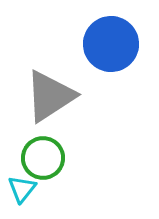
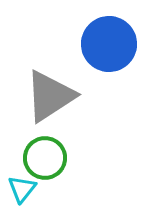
blue circle: moved 2 px left
green circle: moved 2 px right
